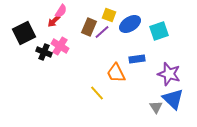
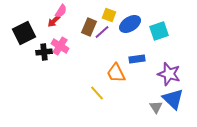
black cross: rotated 28 degrees counterclockwise
